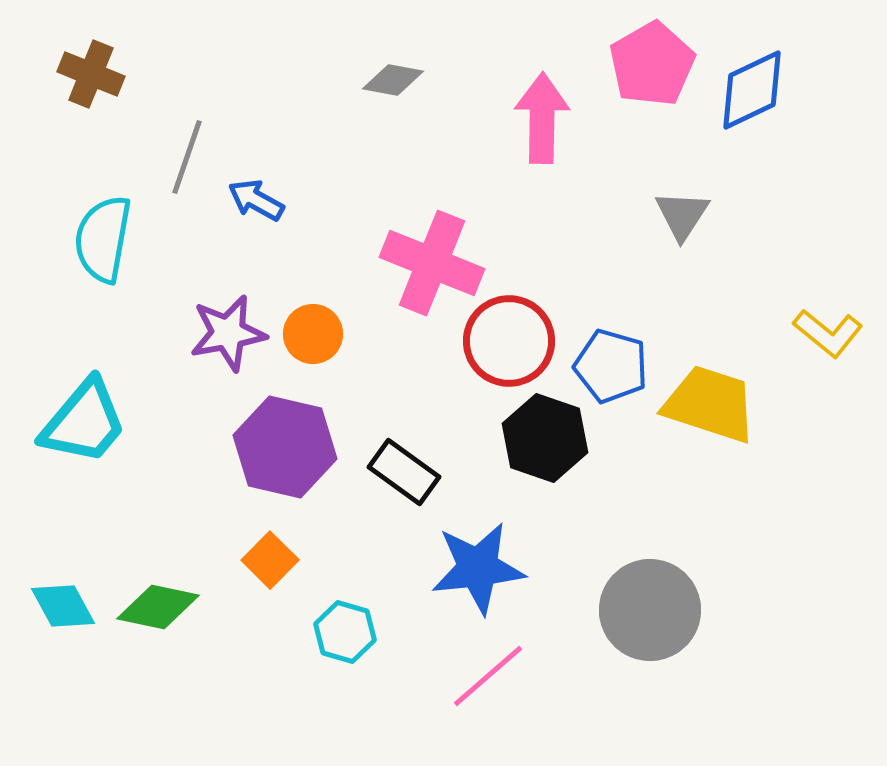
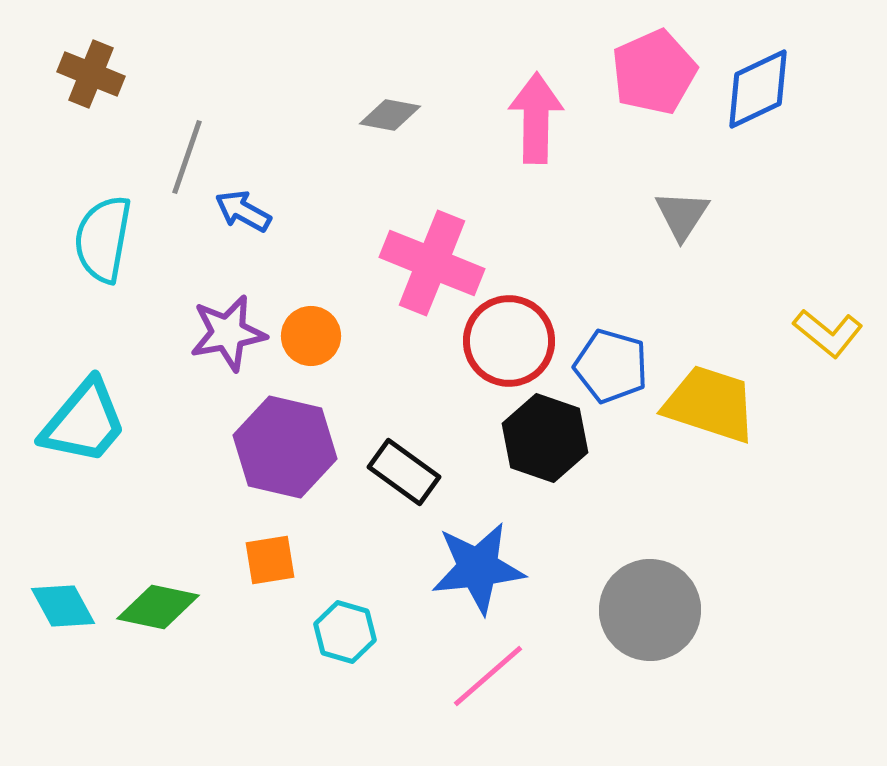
pink pentagon: moved 2 px right, 8 px down; rotated 6 degrees clockwise
gray diamond: moved 3 px left, 35 px down
blue diamond: moved 6 px right, 1 px up
pink arrow: moved 6 px left
blue arrow: moved 13 px left, 11 px down
orange circle: moved 2 px left, 2 px down
orange square: rotated 36 degrees clockwise
